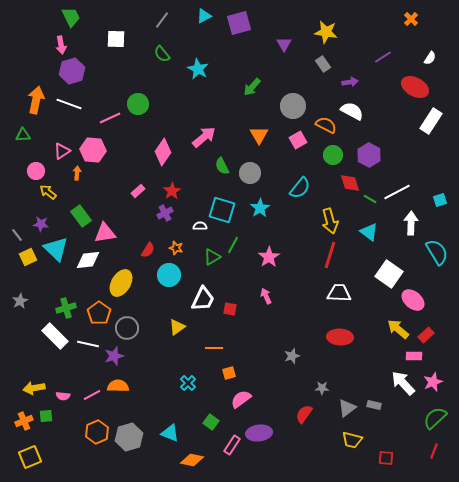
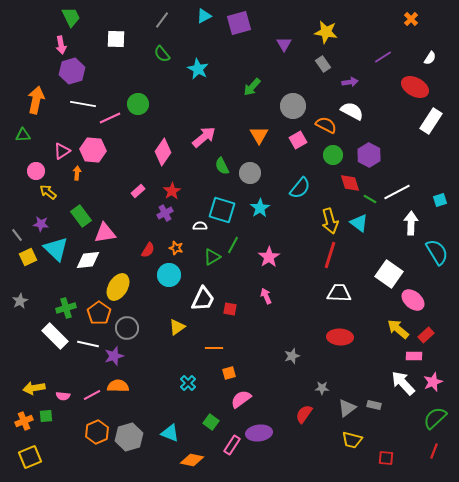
white line at (69, 104): moved 14 px right; rotated 10 degrees counterclockwise
cyan triangle at (369, 232): moved 10 px left, 9 px up
yellow ellipse at (121, 283): moved 3 px left, 4 px down
